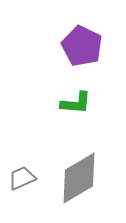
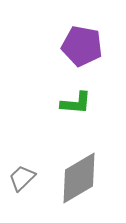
purple pentagon: rotated 15 degrees counterclockwise
gray trapezoid: rotated 20 degrees counterclockwise
